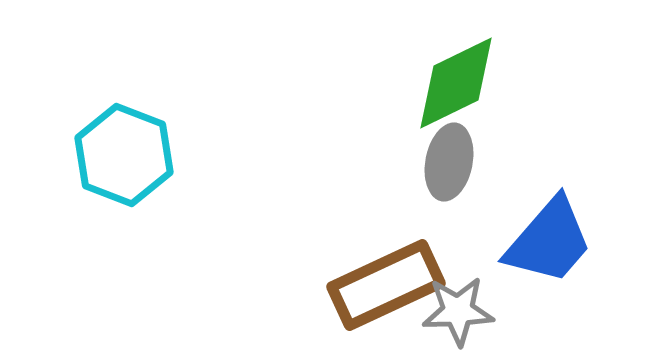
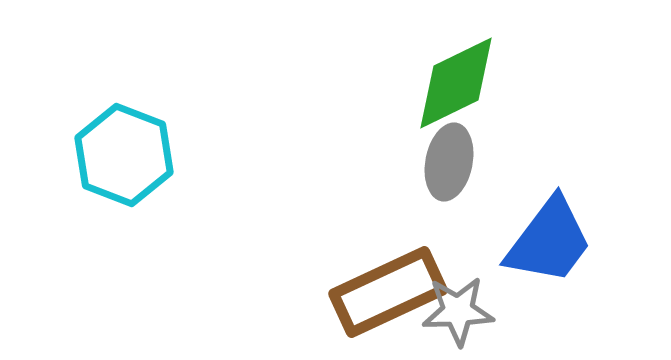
blue trapezoid: rotated 4 degrees counterclockwise
brown rectangle: moved 2 px right, 7 px down
